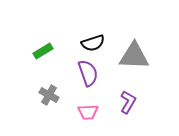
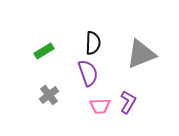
black semicircle: rotated 70 degrees counterclockwise
green rectangle: moved 1 px right
gray triangle: moved 7 px right, 2 px up; rotated 24 degrees counterclockwise
gray cross: rotated 24 degrees clockwise
pink trapezoid: moved 12 px right, 6 px up
